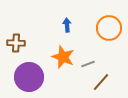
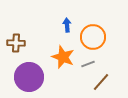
orange circle: moved 16 px left, 9 px down
